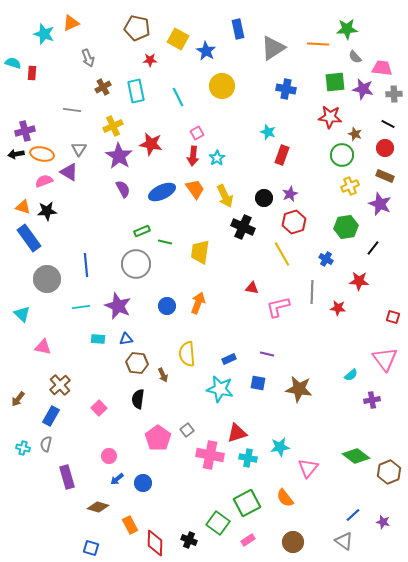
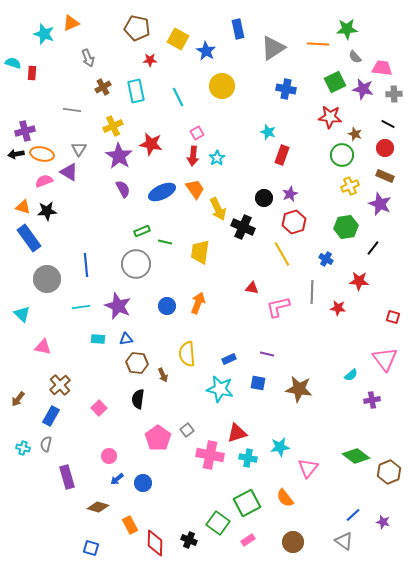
green square at (335, 82): rotated 20 degrees counterclockwise
yellow arrow at (225, 196): moved 7 px left, 13 px down
